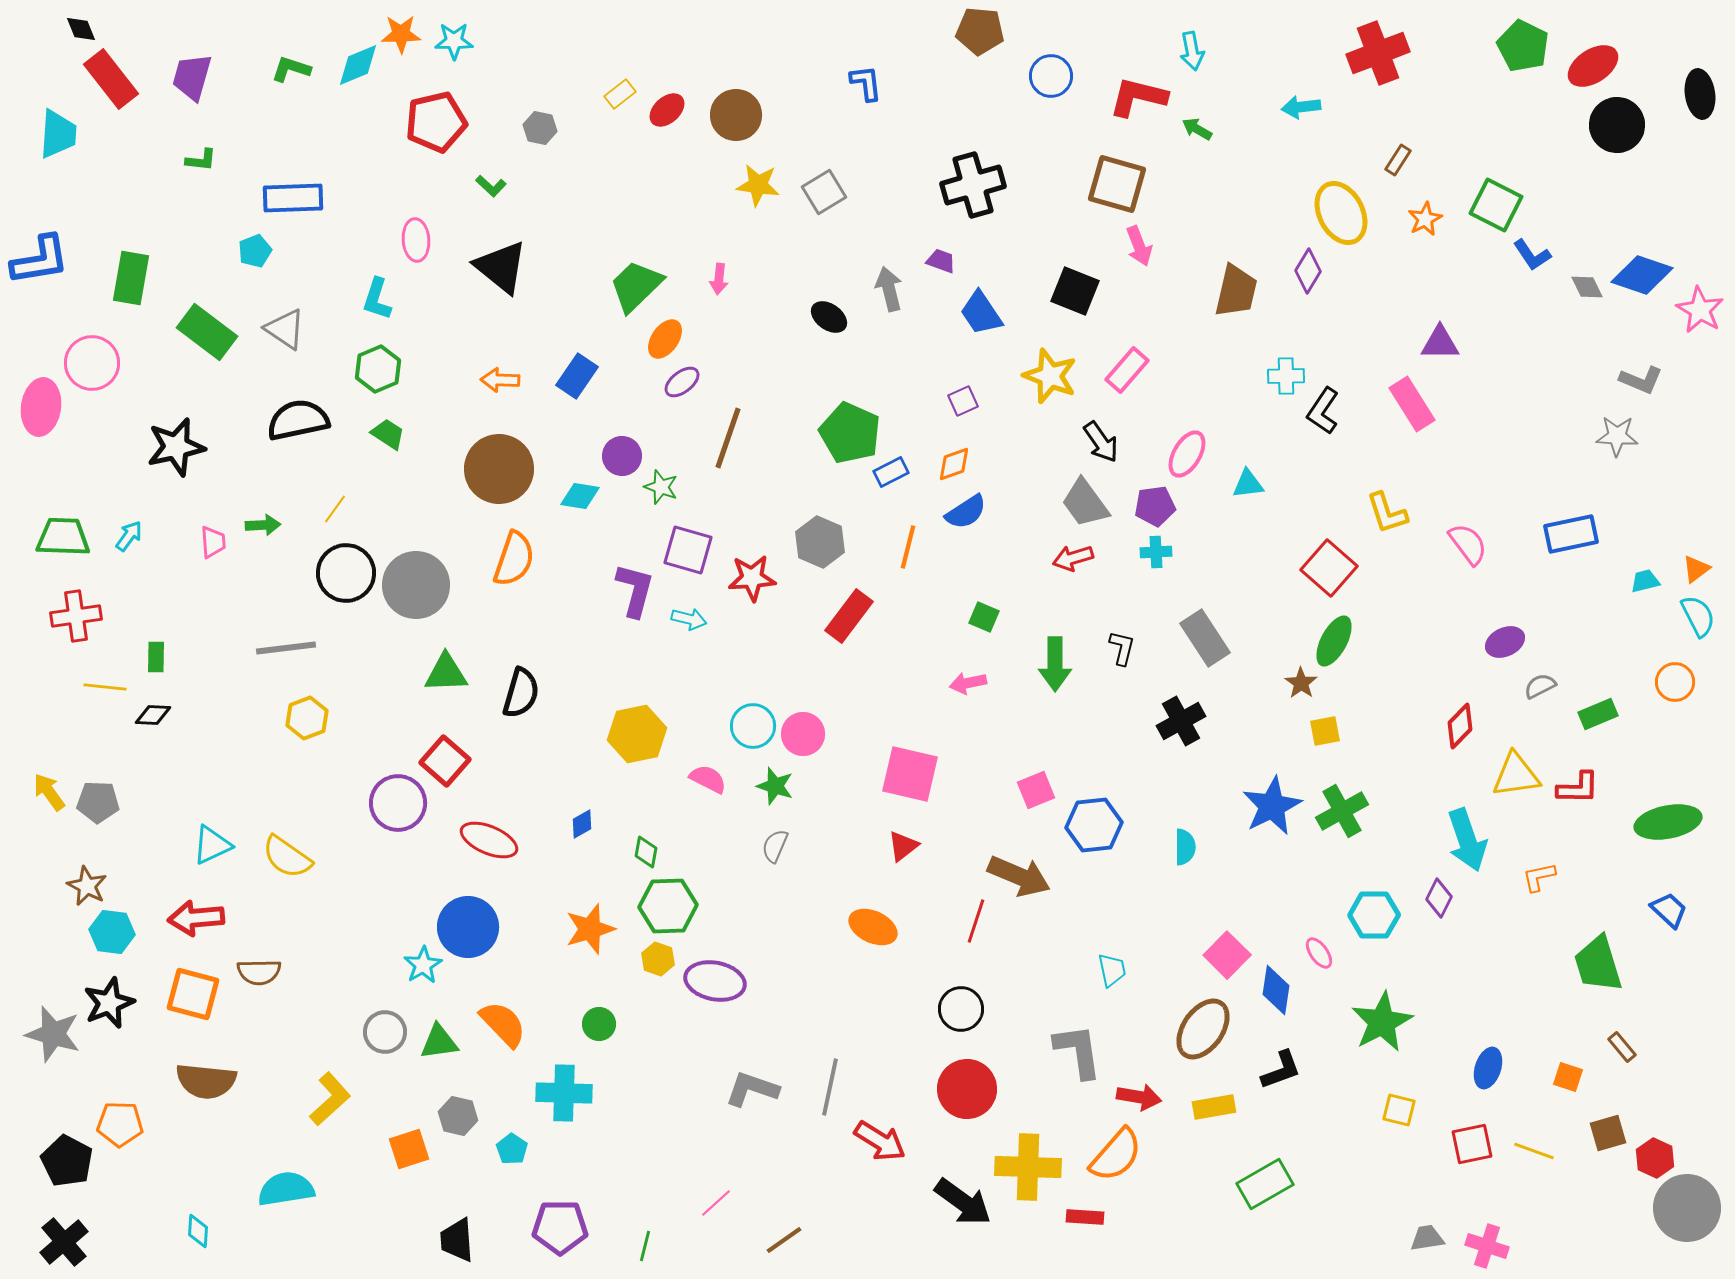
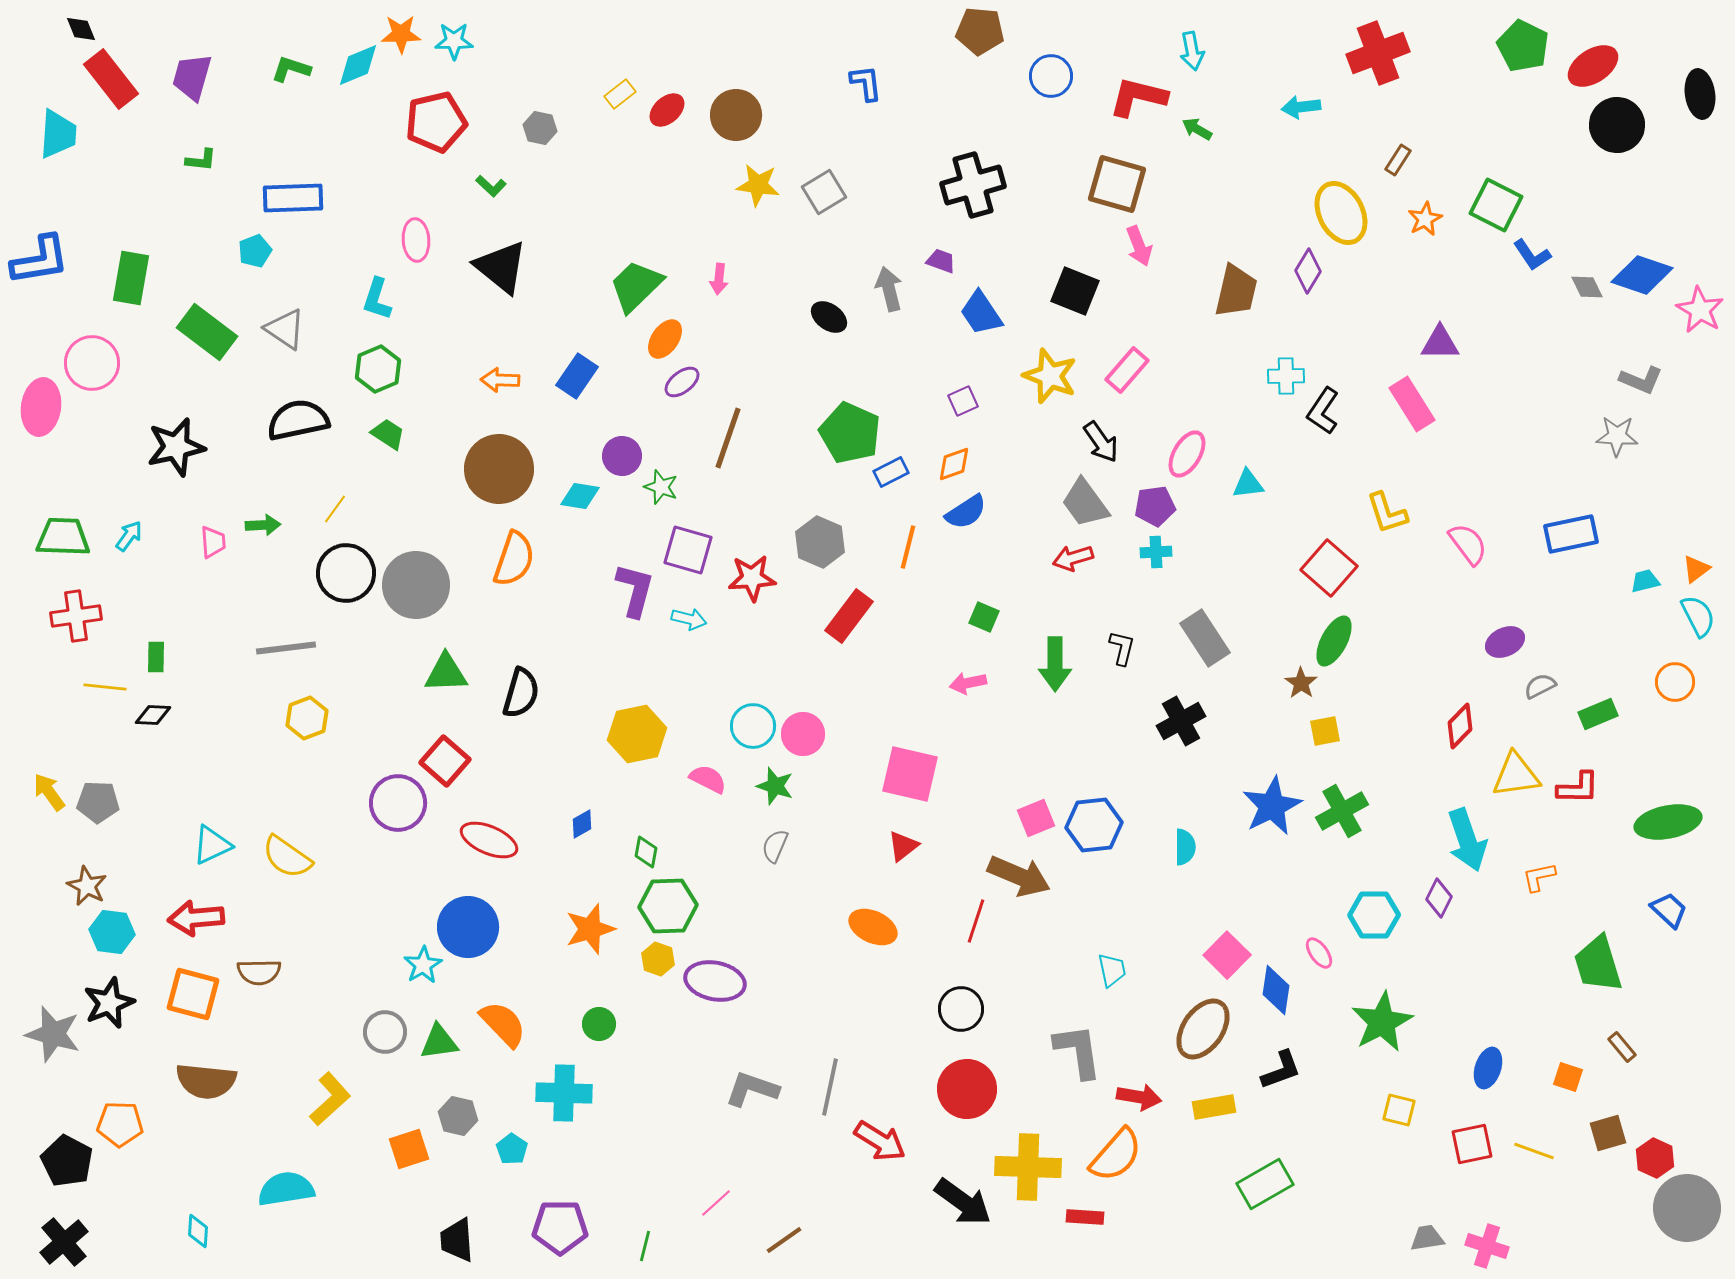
pink square at (1036, 790): moved 28 px down
